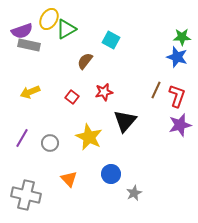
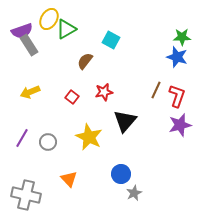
gray rectangle: rotated 45 degrees clockwise
gray circle: moved 2 px left, 1 px up
blue circle: moved 10 px right
